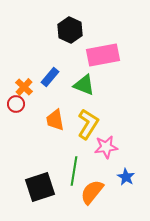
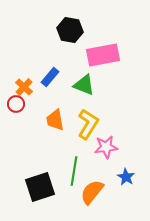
black hexagon: rotated 15 degrees counterclockwise
